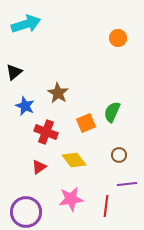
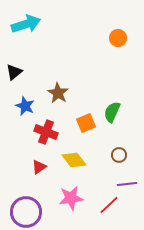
pink star: moved 1 px up
red line: moved 3 px right, 1 px up; rotated 40 degrees clockwise
